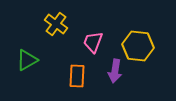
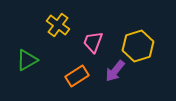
yellow cross: moved 2 px right, 1 px down
yellow hexagon: rotated 24 degrees counterclockwise
purple arrow: rotated 30 degrees clockwise
orange rectangle: rotated 55 degrees clockwise
